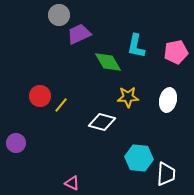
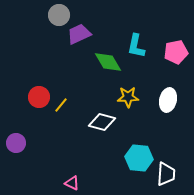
red circle: moved 1 px left, 1 px down
